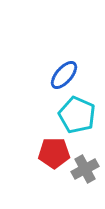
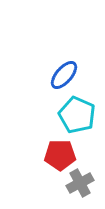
red pentagon: moved 6 px right, 2 px down
gray cross: moved 5 px left, 14 px down
